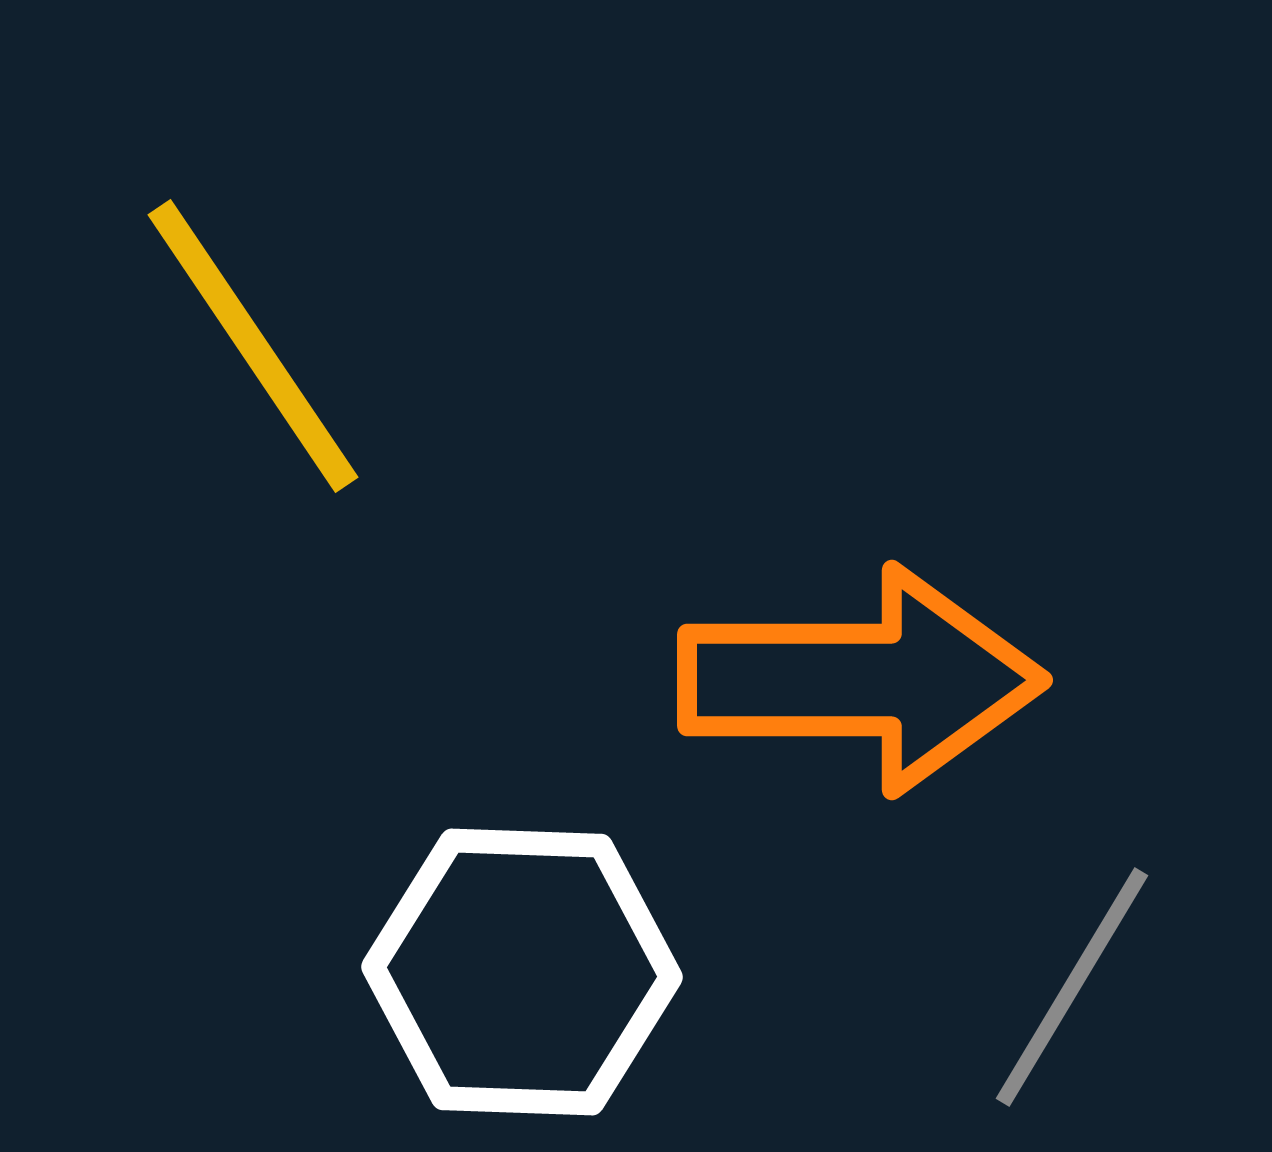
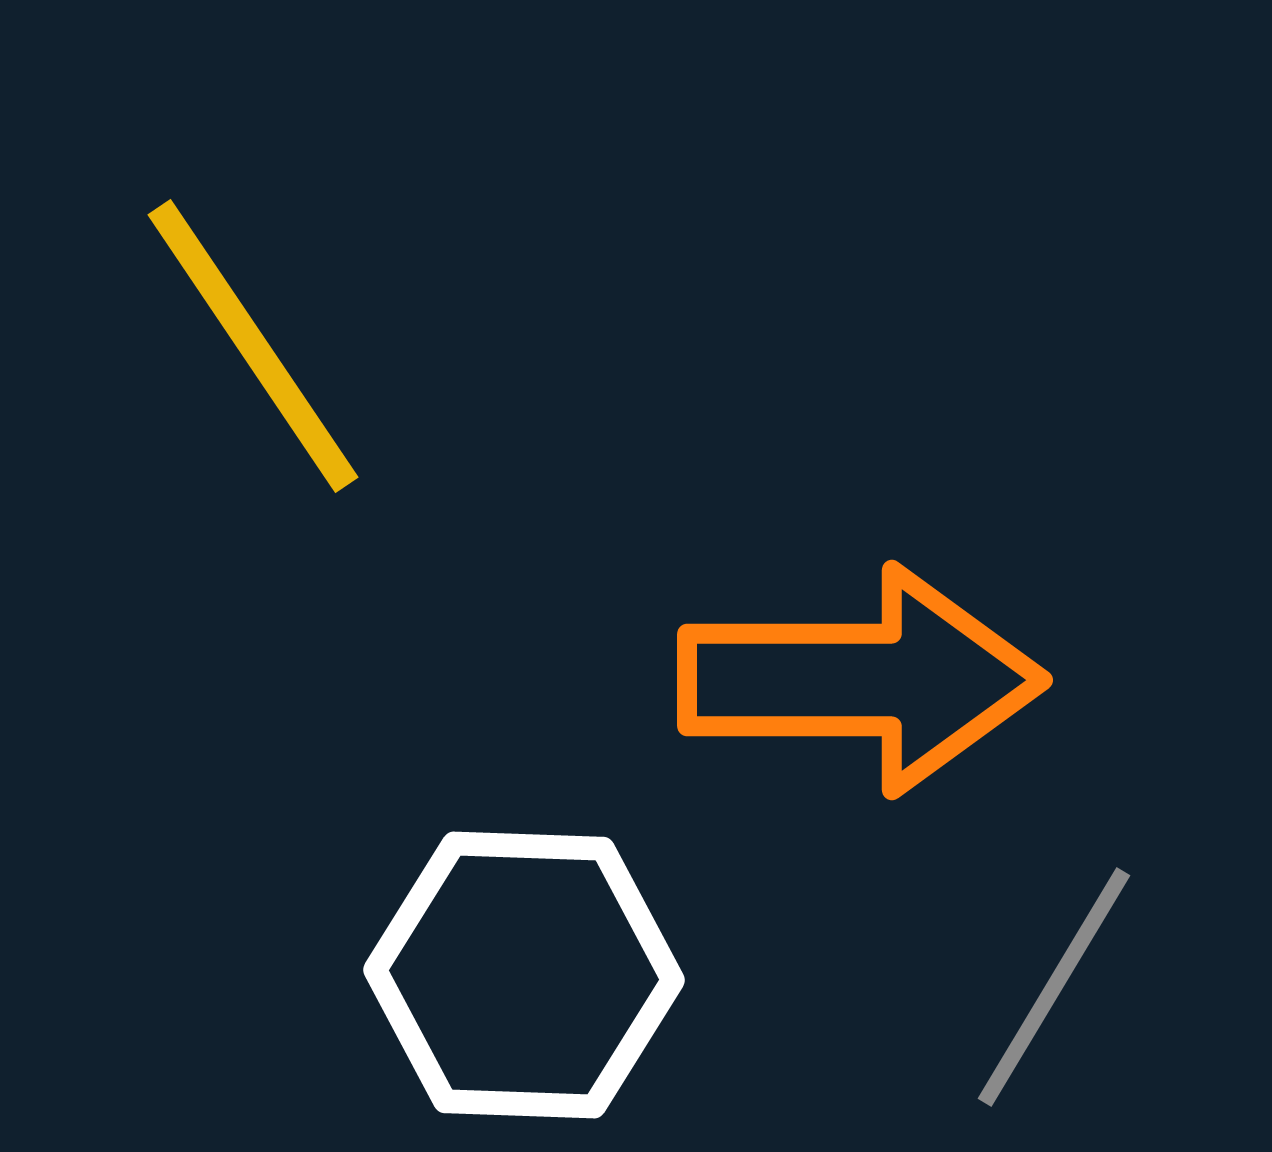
white hexagon: moved 2 px right, 3 px down
gray line: moved 18 px left
